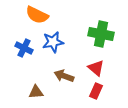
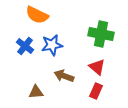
blue star: moved 1 px left, 3 px down
blue cross: moved 1 px right, 2 px up; rotated 12 degrees clockwise
red triangle: moved 1 px right, 1 px up
